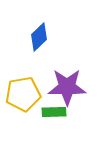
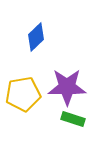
blue diamond: moved 3 px left
green rectangle: moved 19 px right, 7 px down; rotated 20 degrees clockwise
